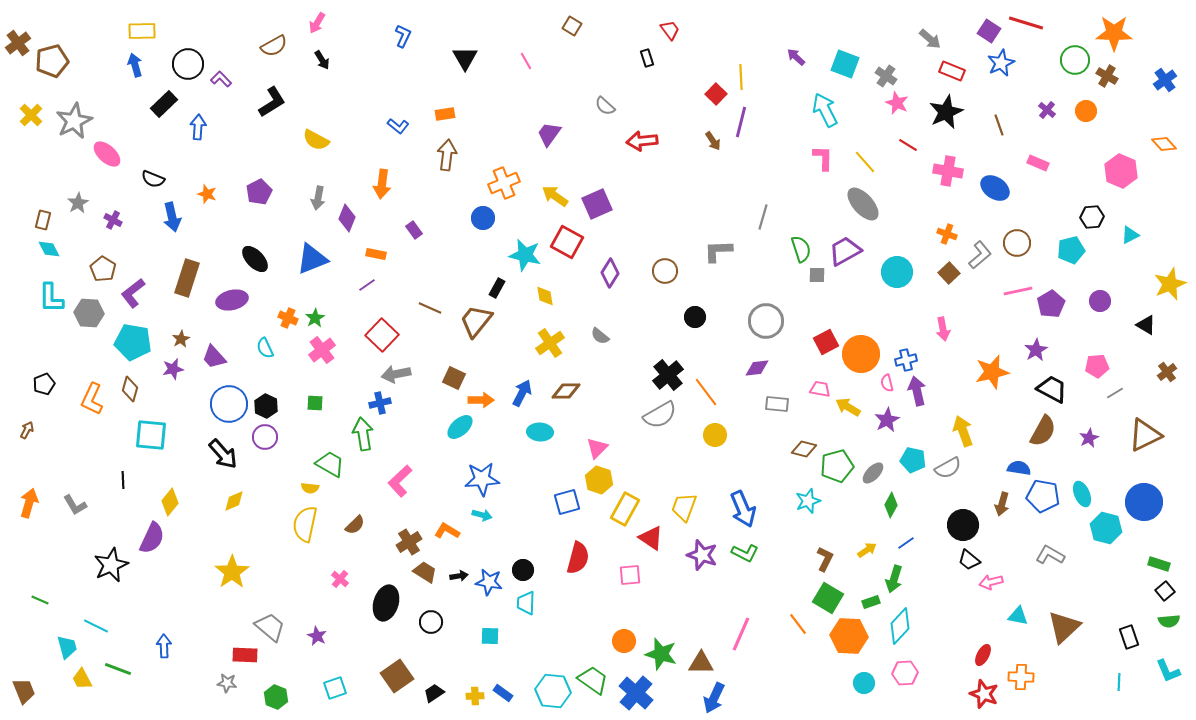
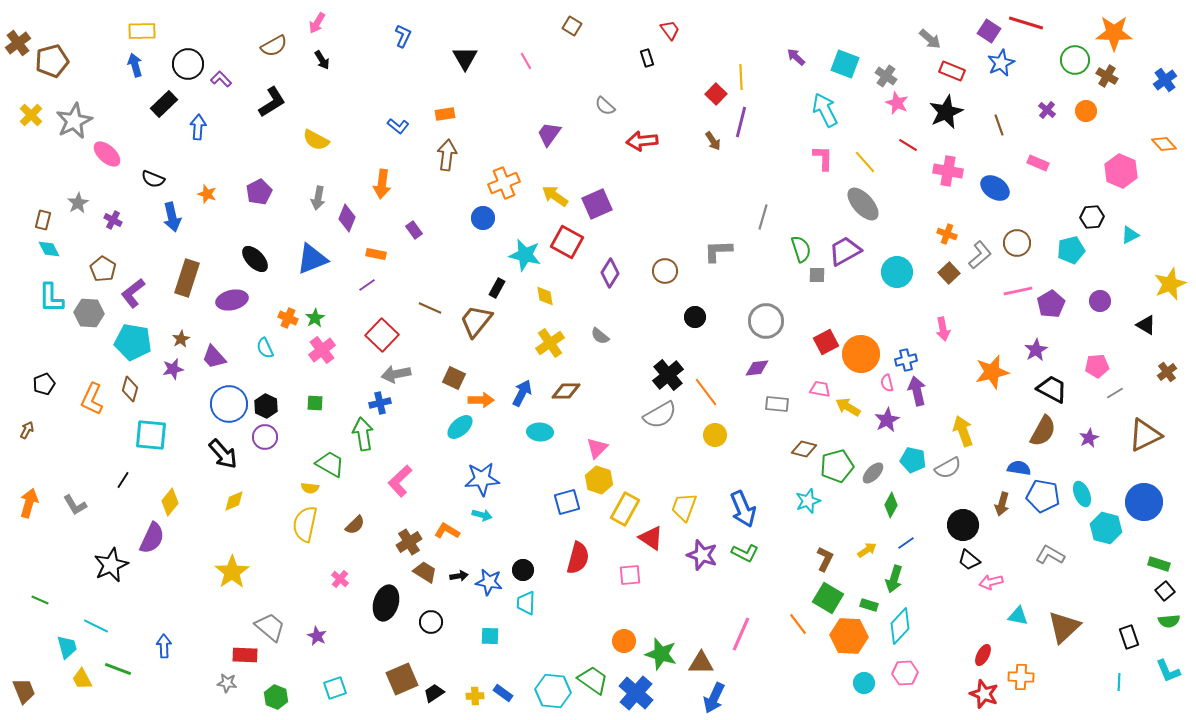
black line at (123, 480): rotated 36 degrees clockwise
green rectangle at (871, 602): moved 2 px left, 3 px down; rotated 36 degrees clockwise
brown square at (397, 676): moved 5 px right, 3 px down; rotated 12 degrees clockwise
